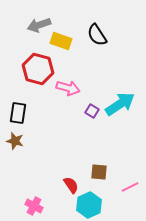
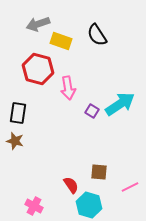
gray arrow: moved 1 px left, 1 px up
pink arrow: rotated 65 degrees clockwise
cyan hexagon: rotated 20 degrees counterclockwise
